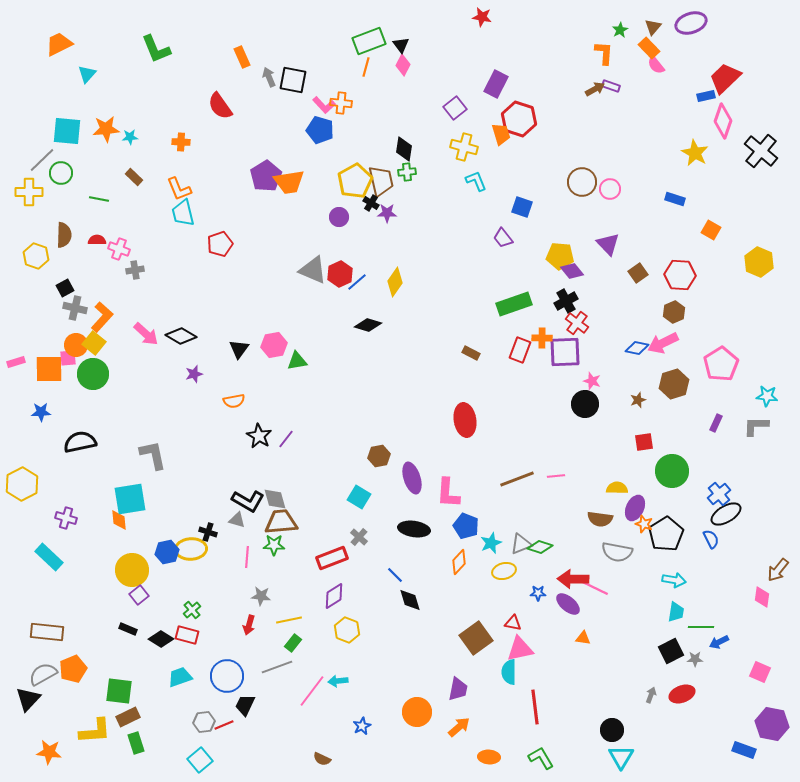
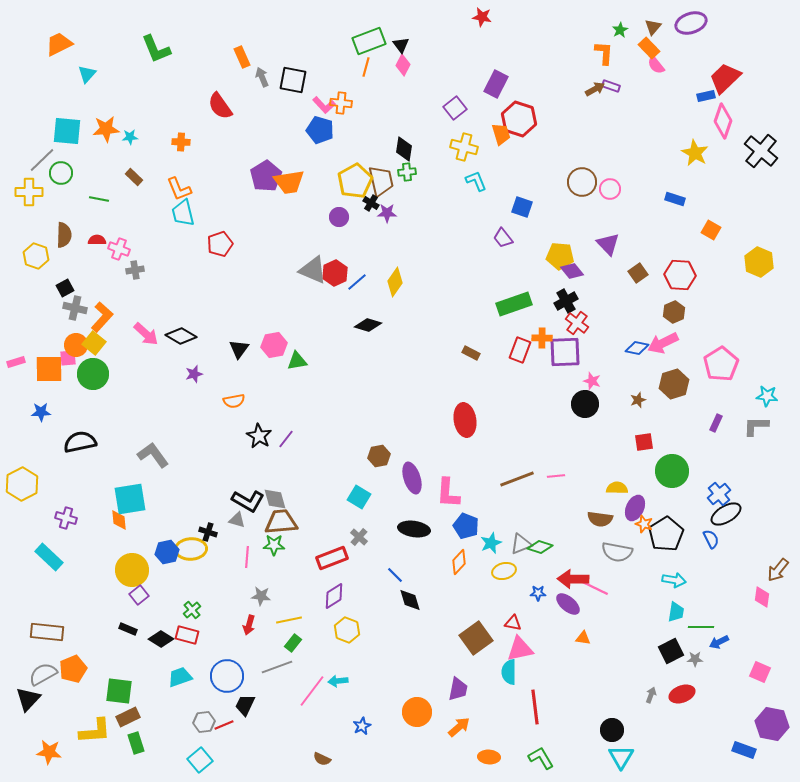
gray arrow at (269, 77): moved 7 px left
red hexagon at (340, 274): moved 5 px left, 1 px up
gray L-shape at (153, 455): rotated 24 degrees counterclockwise
